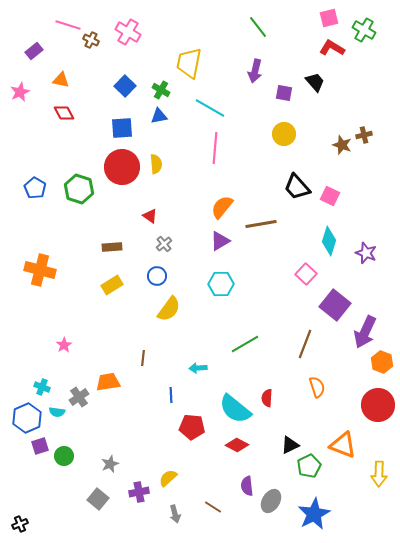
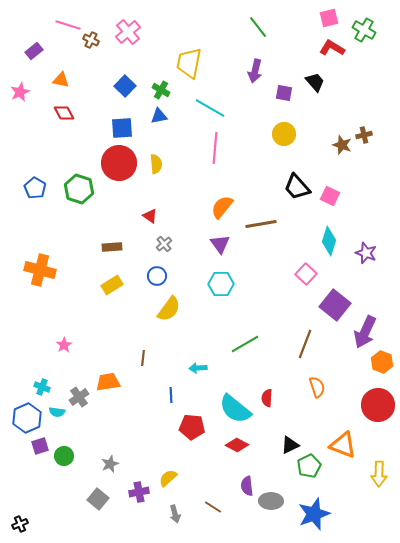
pink cross at (128, 32): rotated 20 degrees clockwise
red circle at (122, 167): moved 3 px left, 4 px up
purple triangle at (220, 241): moved 3 px down; rotated 35 degrees counterclockwise
gray ellipse at (271, 501): rotated 60 degrees clockwise
blue star at (314, 514): rotated 8 degrees clockwise
